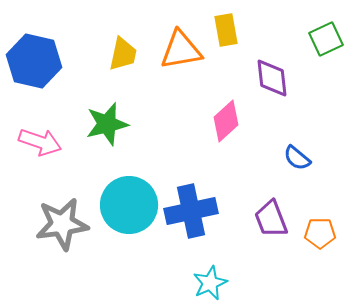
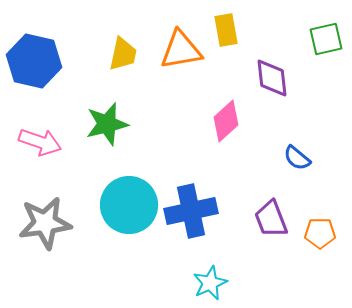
green square: rotated 12 degrees clockwise
gray star: moved 17 px left, 1 px up
